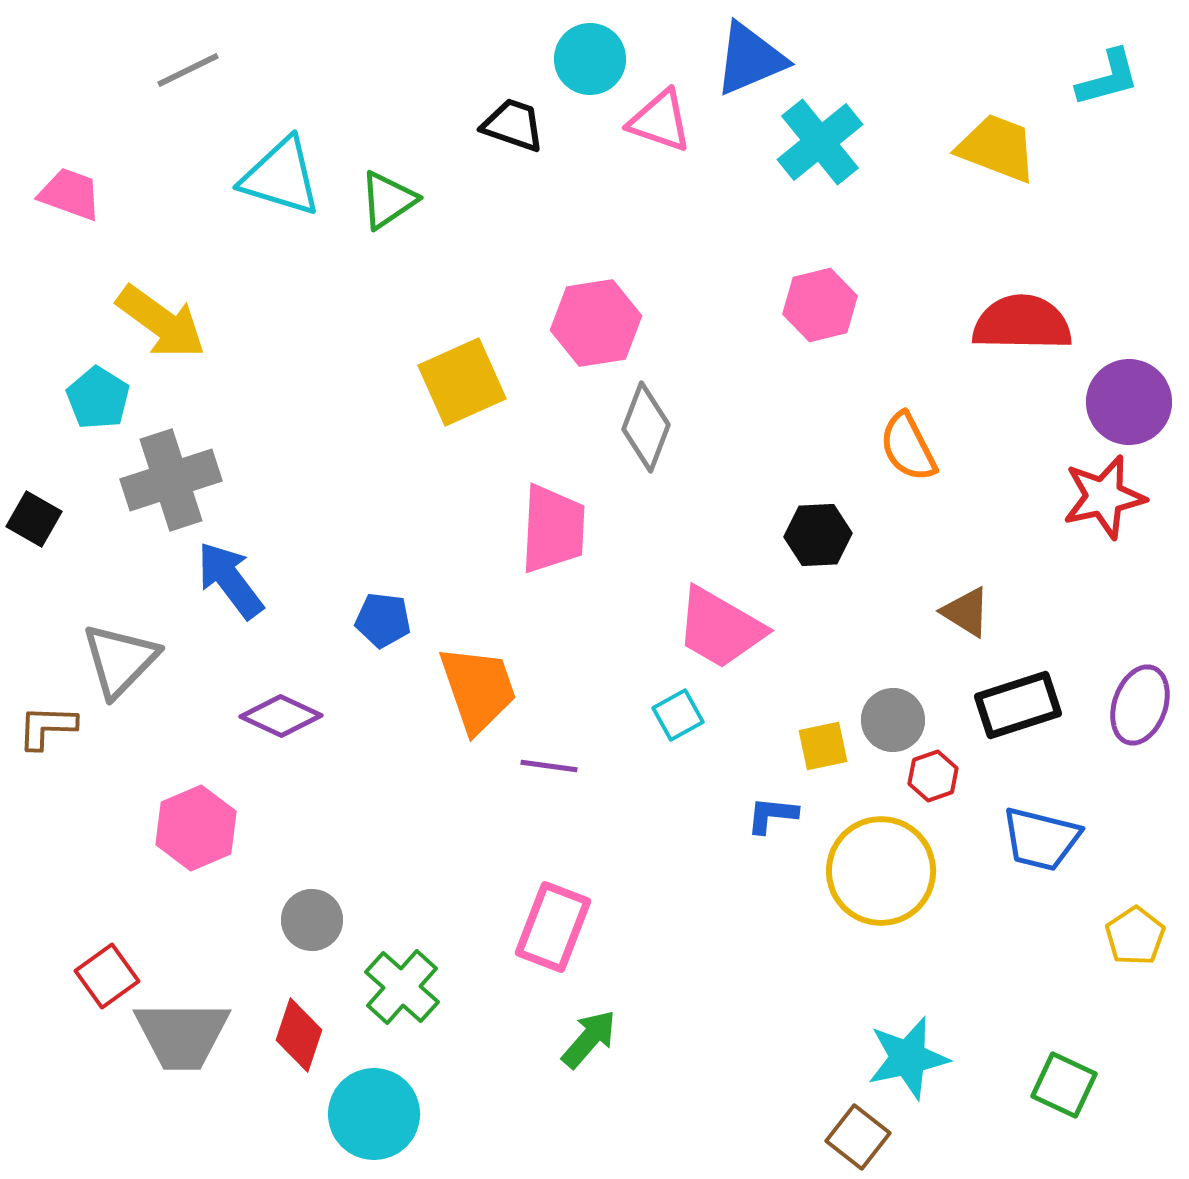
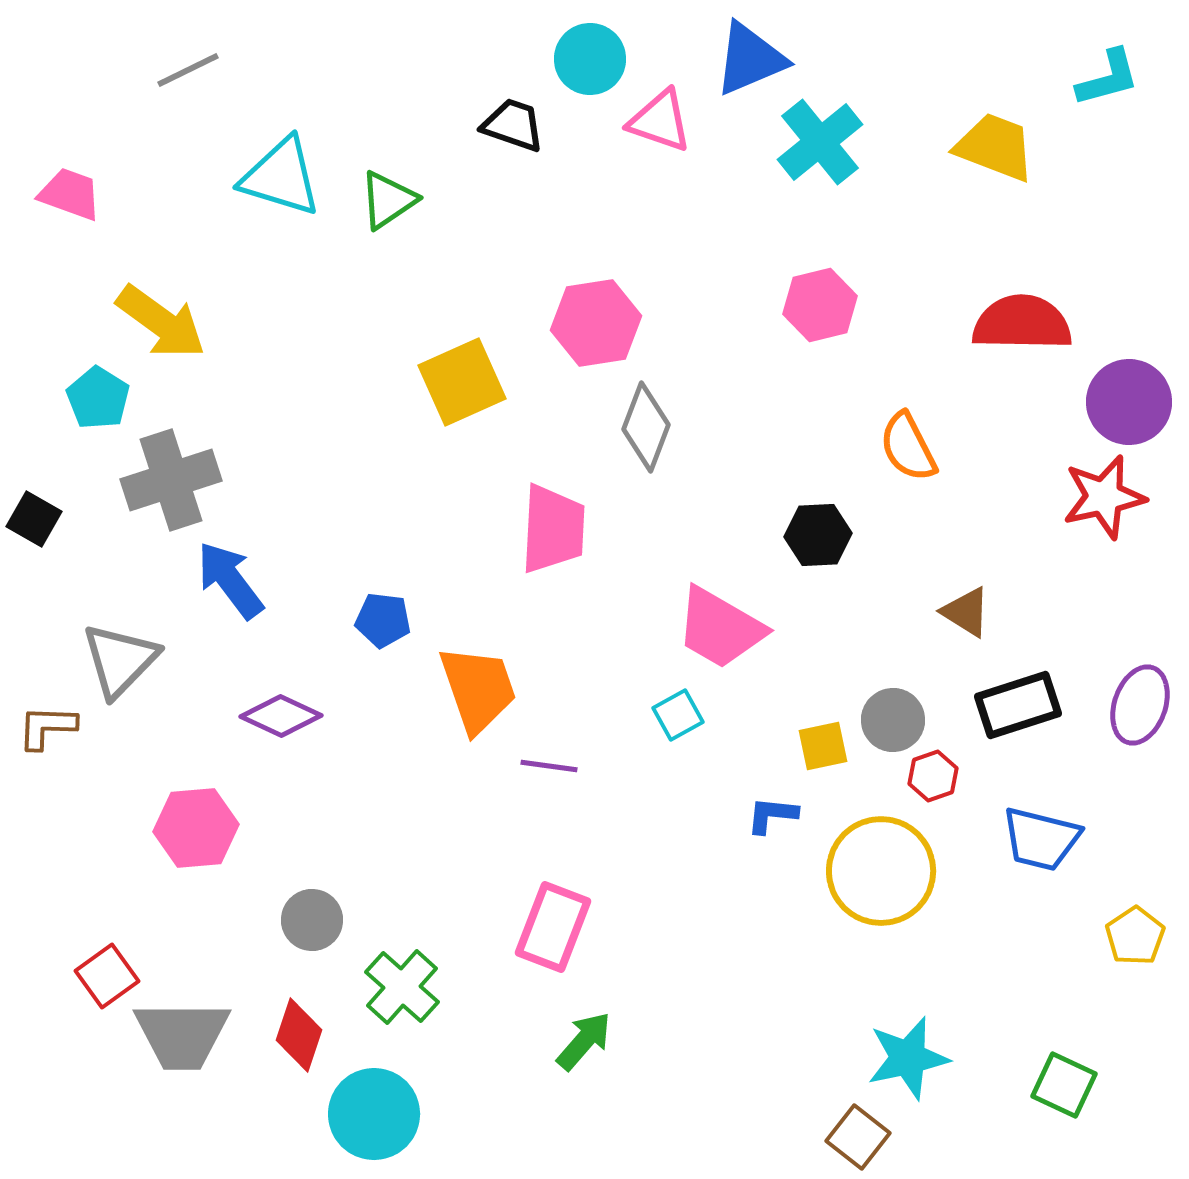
yellow trapezoid at (997, 148): moved 2 px left, 1 px up
pink hexagon at (196, 828): rotated 18 degrees clockwise
green arrow at (589, 1039): moved 5 px left, 2 px down
